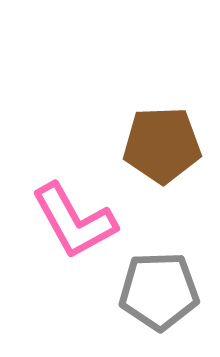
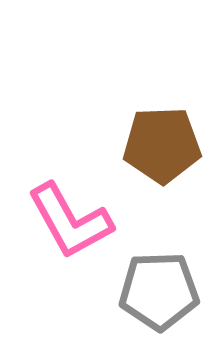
pink L-shape: moved 4 px left
